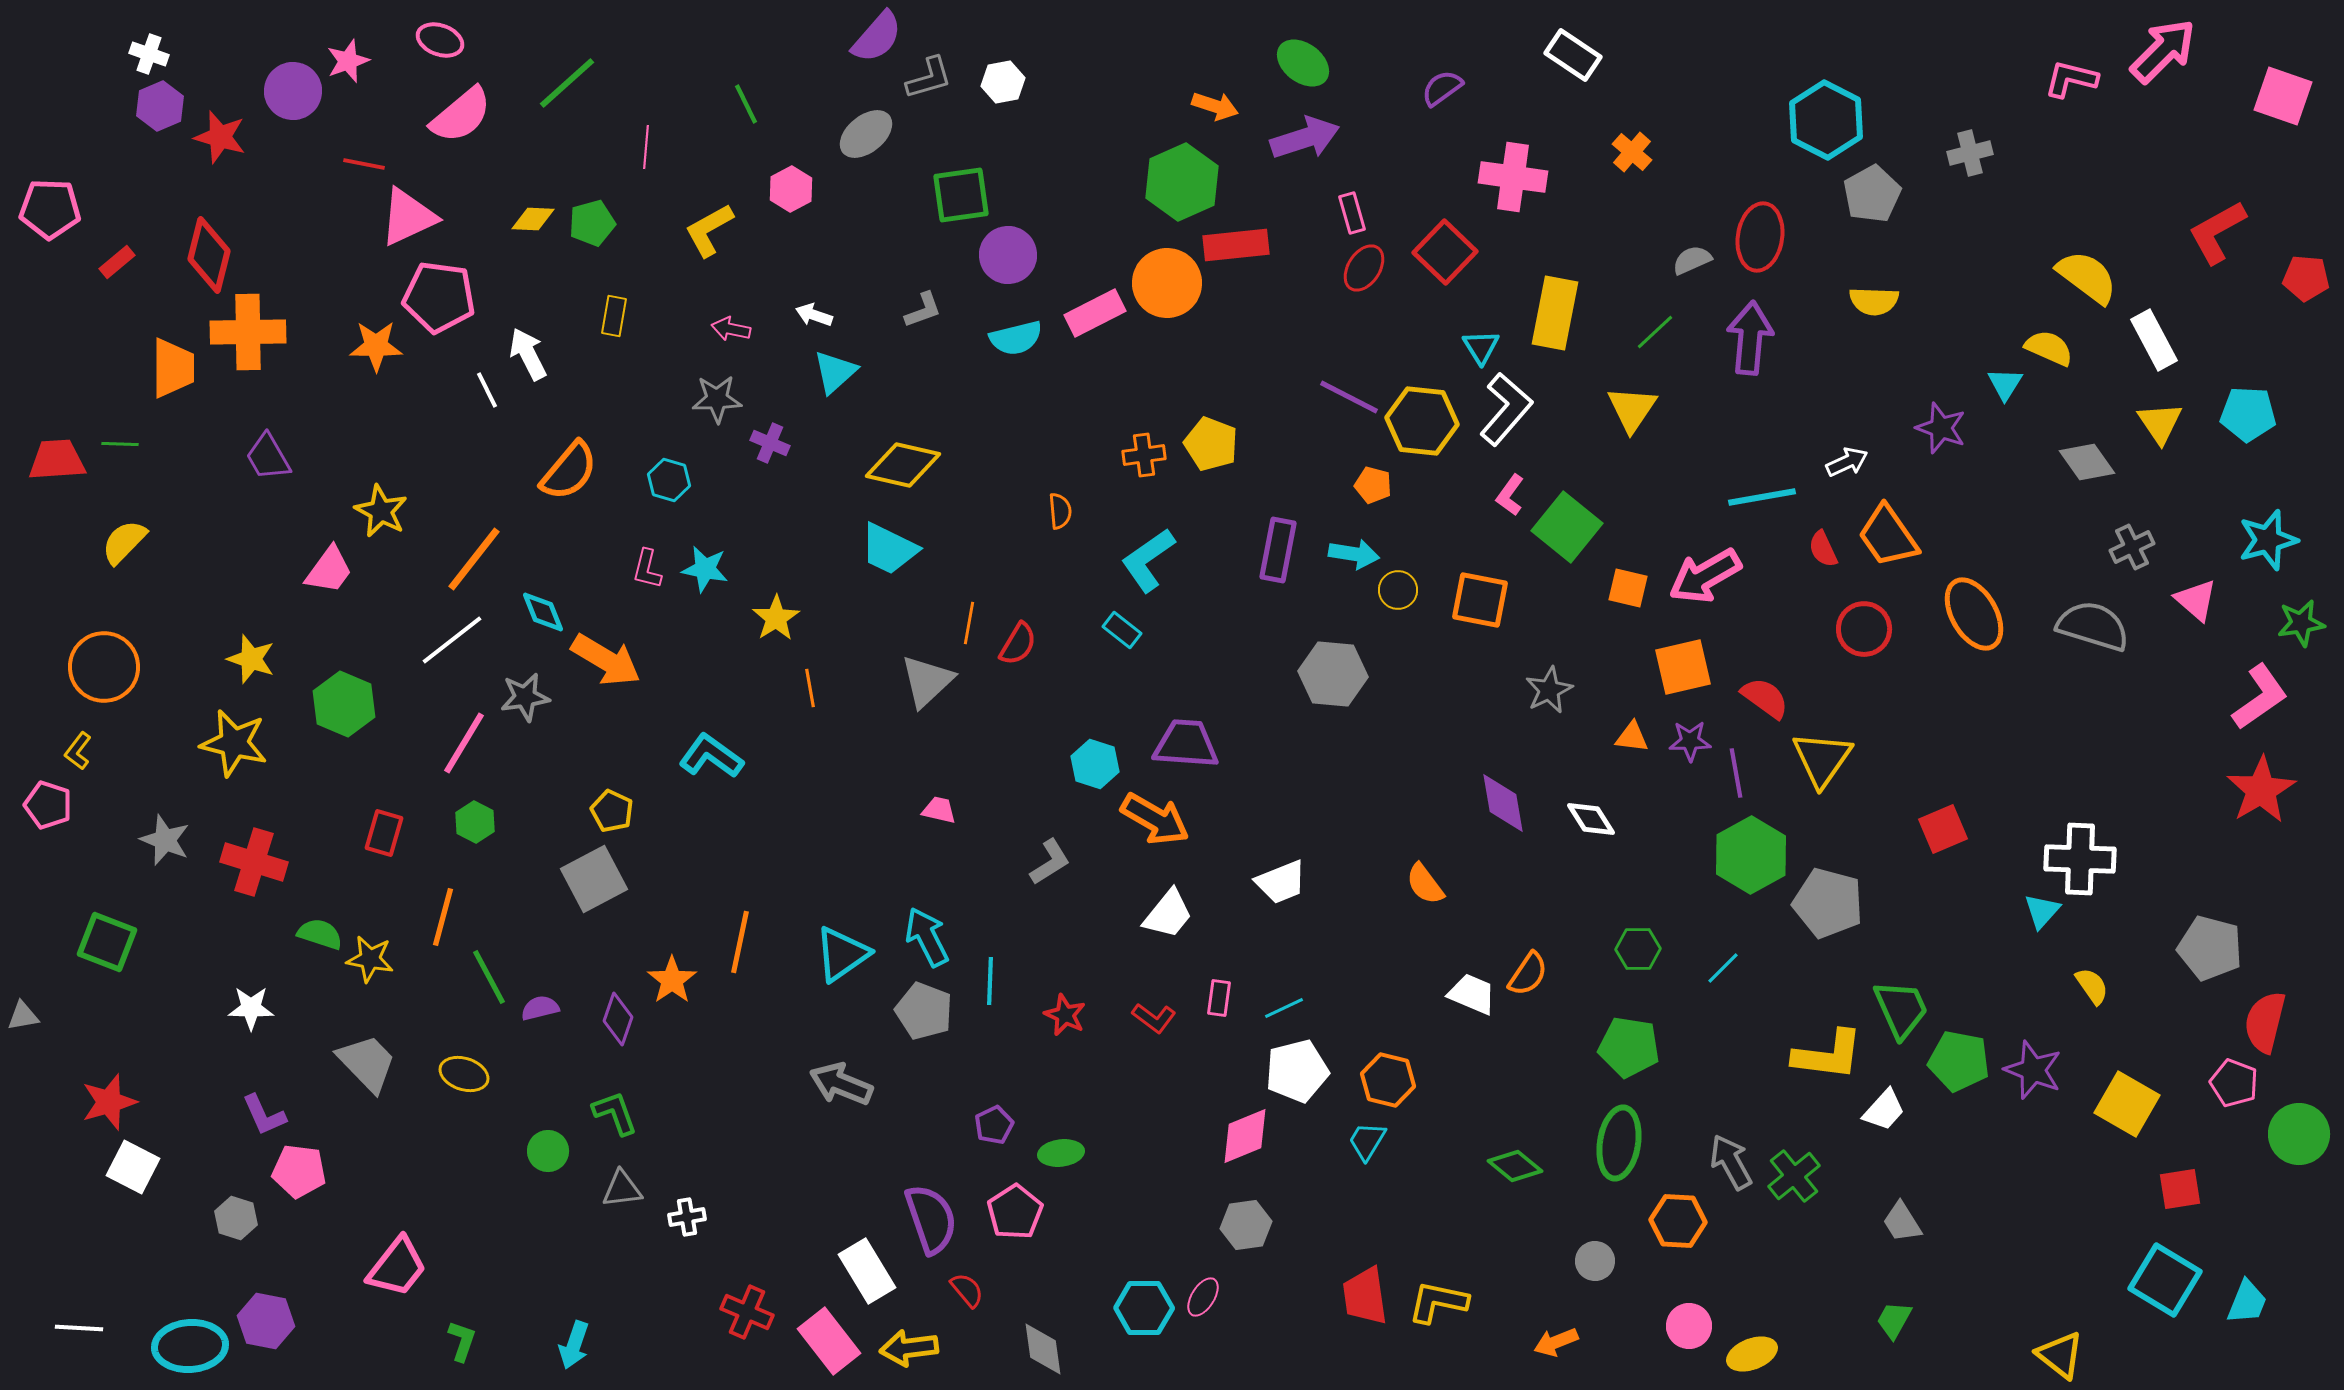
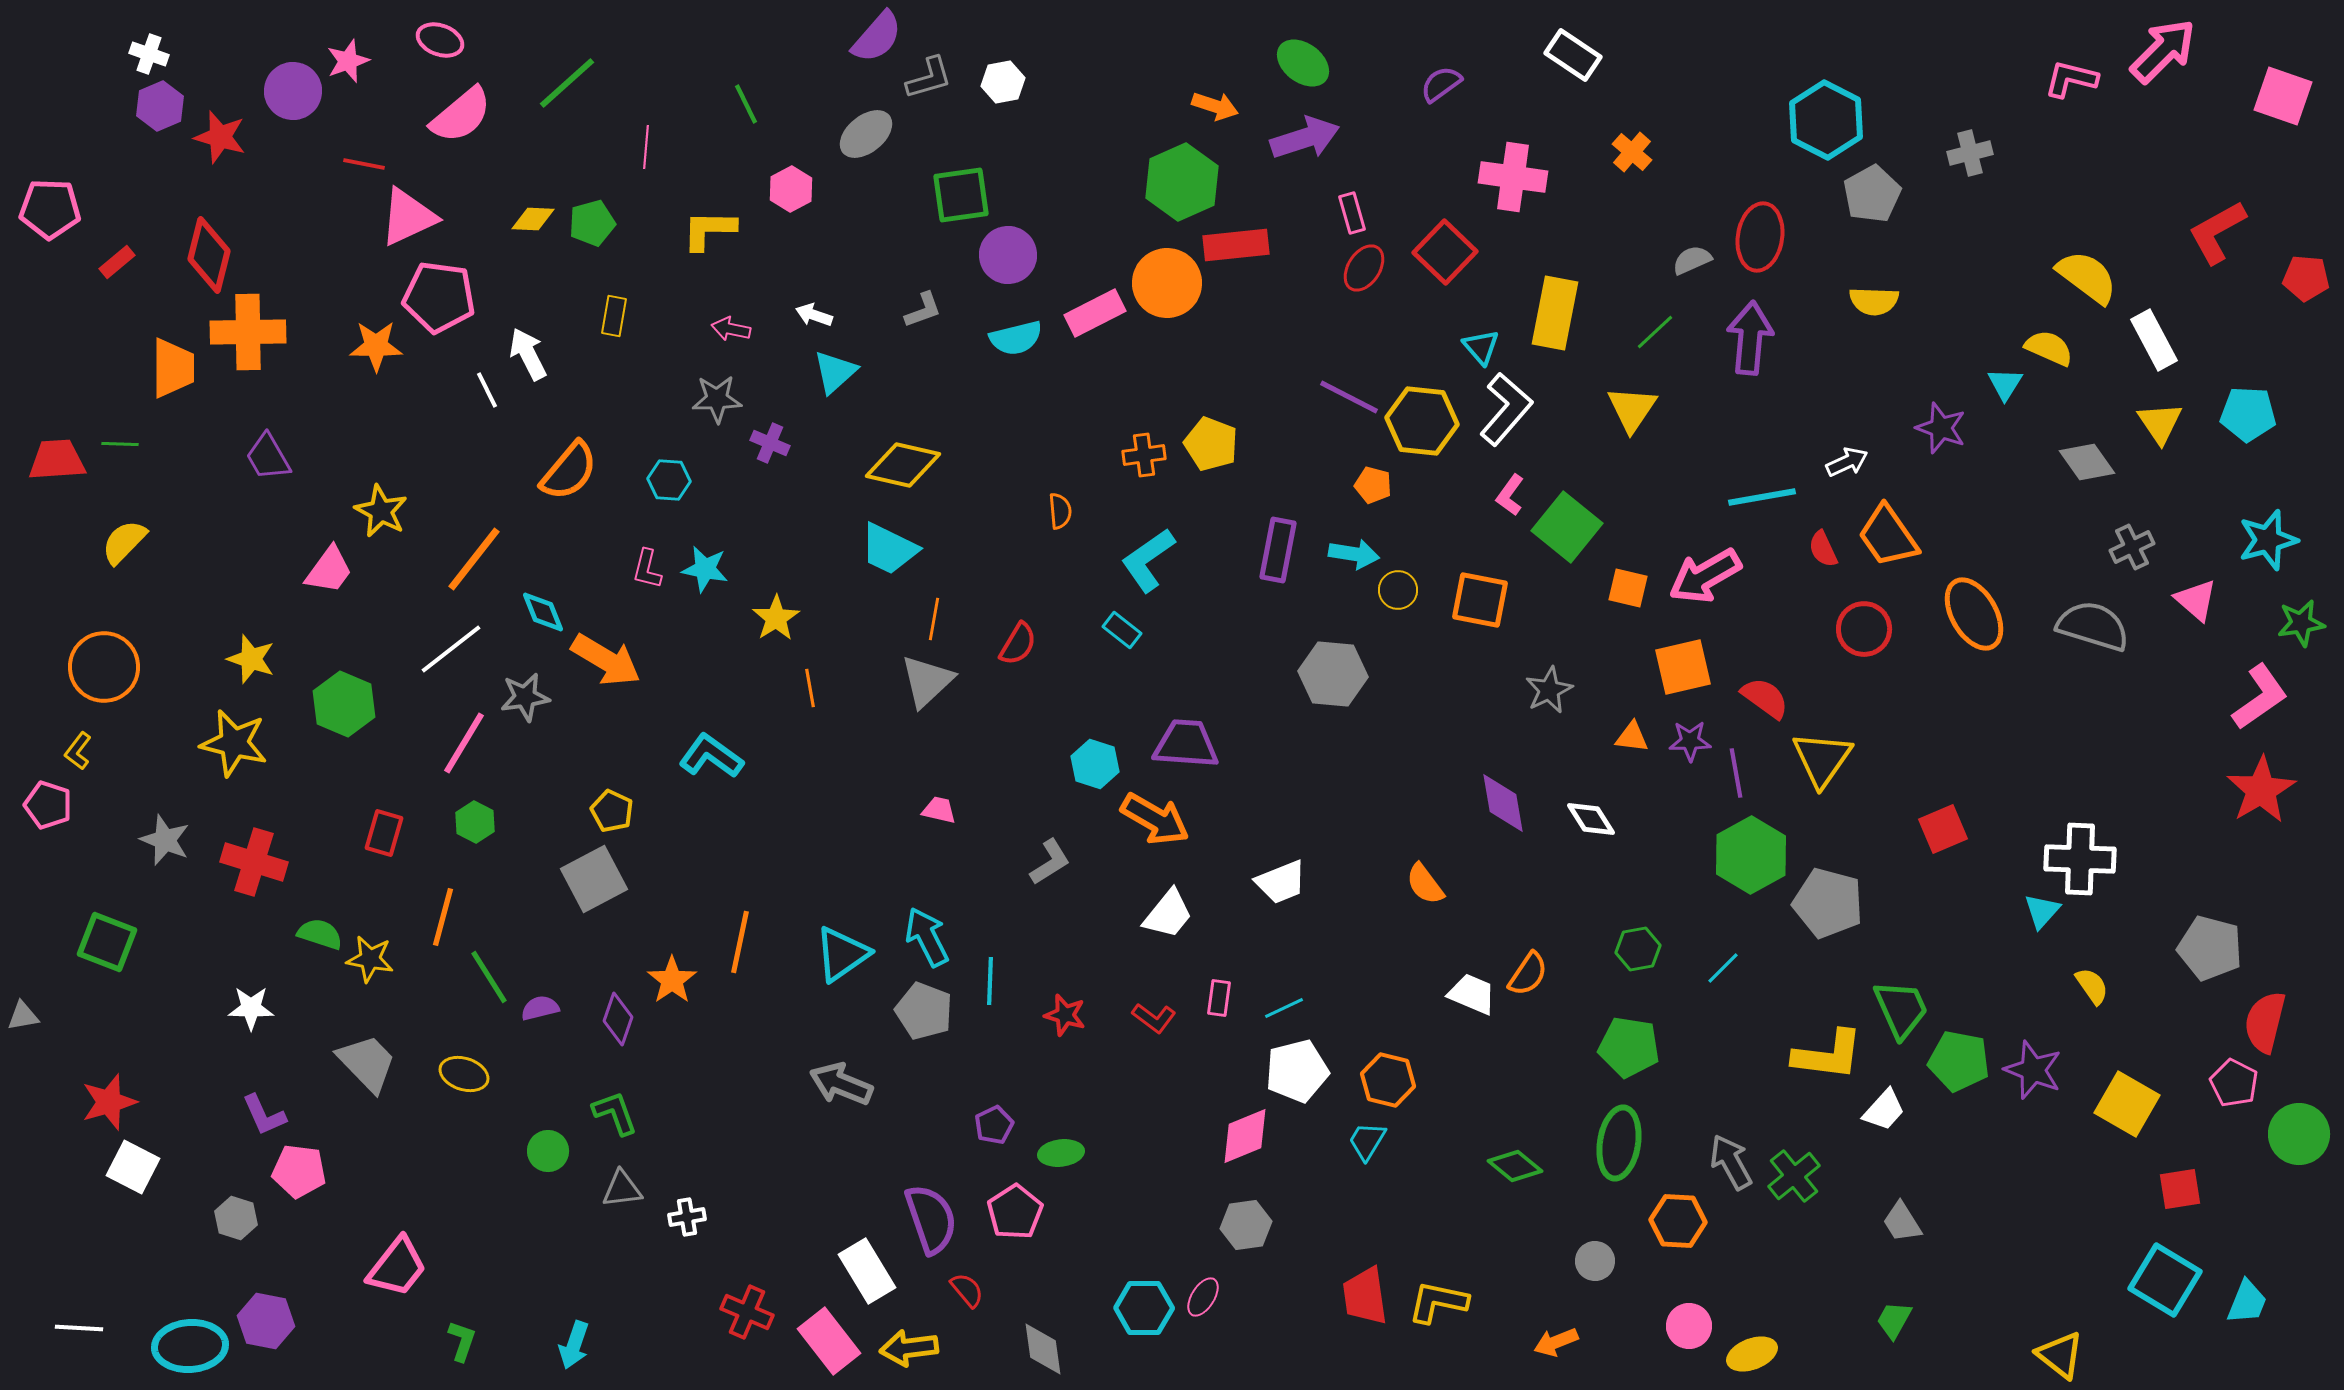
purple semicircle at (1442, 88): moved 1 px left, 4 px up
yellow L-shape at (709, 230): rotated 30 degrees clockwise
cyan triangle at (1481, 347): rotated 9 degrees counterclockwise
cyan hexagon at (669, 480): rotated 12 degrees counterclockwise
orange line at (969, 623): moved 35 px left, 4 px up
white line at (452, 640): moved 1 px left, 9 px down
green hexagon at (1638, 949): rotated 9 degrees counterclockwise
green line at (489, 977): rotated 4 degrees counterclockwise
red star at (1065, 1015): rotated 9 degrees counterclockwise
pink pentagon at (2234, 1083): rotated 6 degrees clockwise
